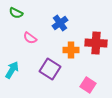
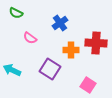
cyan arrow: rotated 96 degrees counterclockwise
